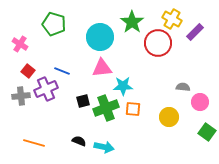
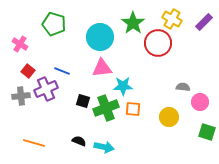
green star: moved 1 px right, 1 px down
purple rectangle: moved 9 px right, 10 px up
black square: rotated 32 degrees clockwise
green square: rotated 18 degrees counterclockwise
